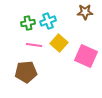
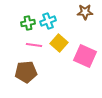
pink square: moved 1 px left
